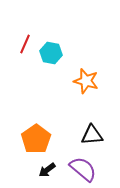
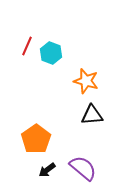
red line: moved 2 px right, 2 px down
cyan hexagon: rotated 10 degrees clockwise
black triangle: moved 20 px up
purple semicircle: moved 1 px up
